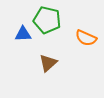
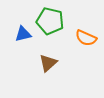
green pentagon: moved 3 px right, 1 px down
blue triangle: rotated 12 degrees counterclockwise
